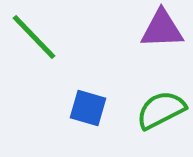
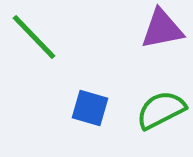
purple triangle: rotated 9 degrees counterclockwise
blue square: moved 2 px right
